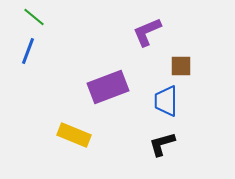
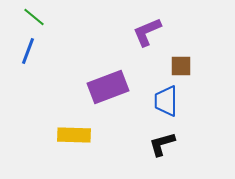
yellow rectangle: rotated 20 degrees counterclockwise
